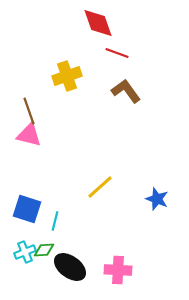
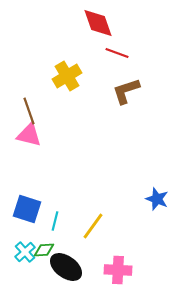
yellow cross: rotated 12 degrees counterclockwise
brown L-shape: rotated 72 degrees counterclockwise
yellow line: moved 7 px left, 39 px down; rotated 12 degrees counterclockwise
cyan cross: rotated 20 degrees counterclockwise
black ellipse: moved 4 px left
